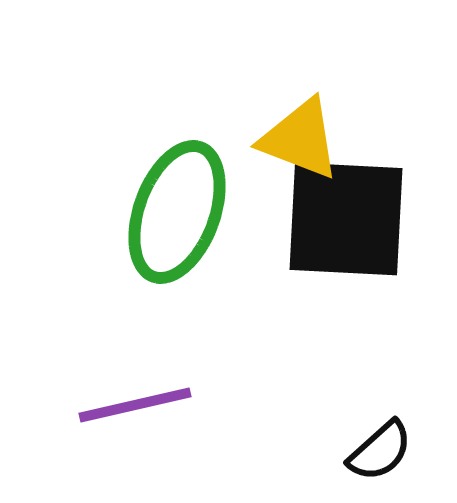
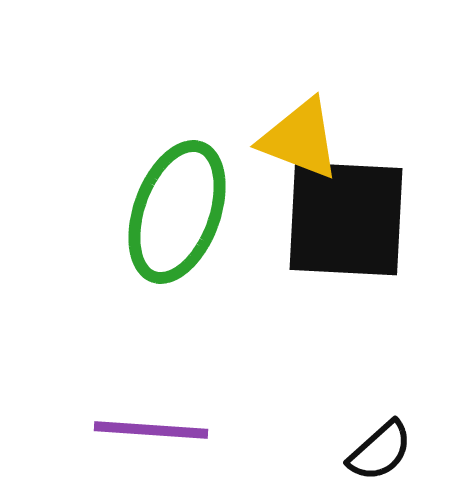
purple line: moved 16 px right, 25 px down; rotated 17 degrees clockwise
